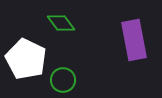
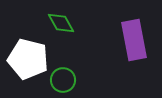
green diamond: rotated 8 degrees clockwise
white pentagon: moved 2 px right; rotated 12 degrees counterclockwise
